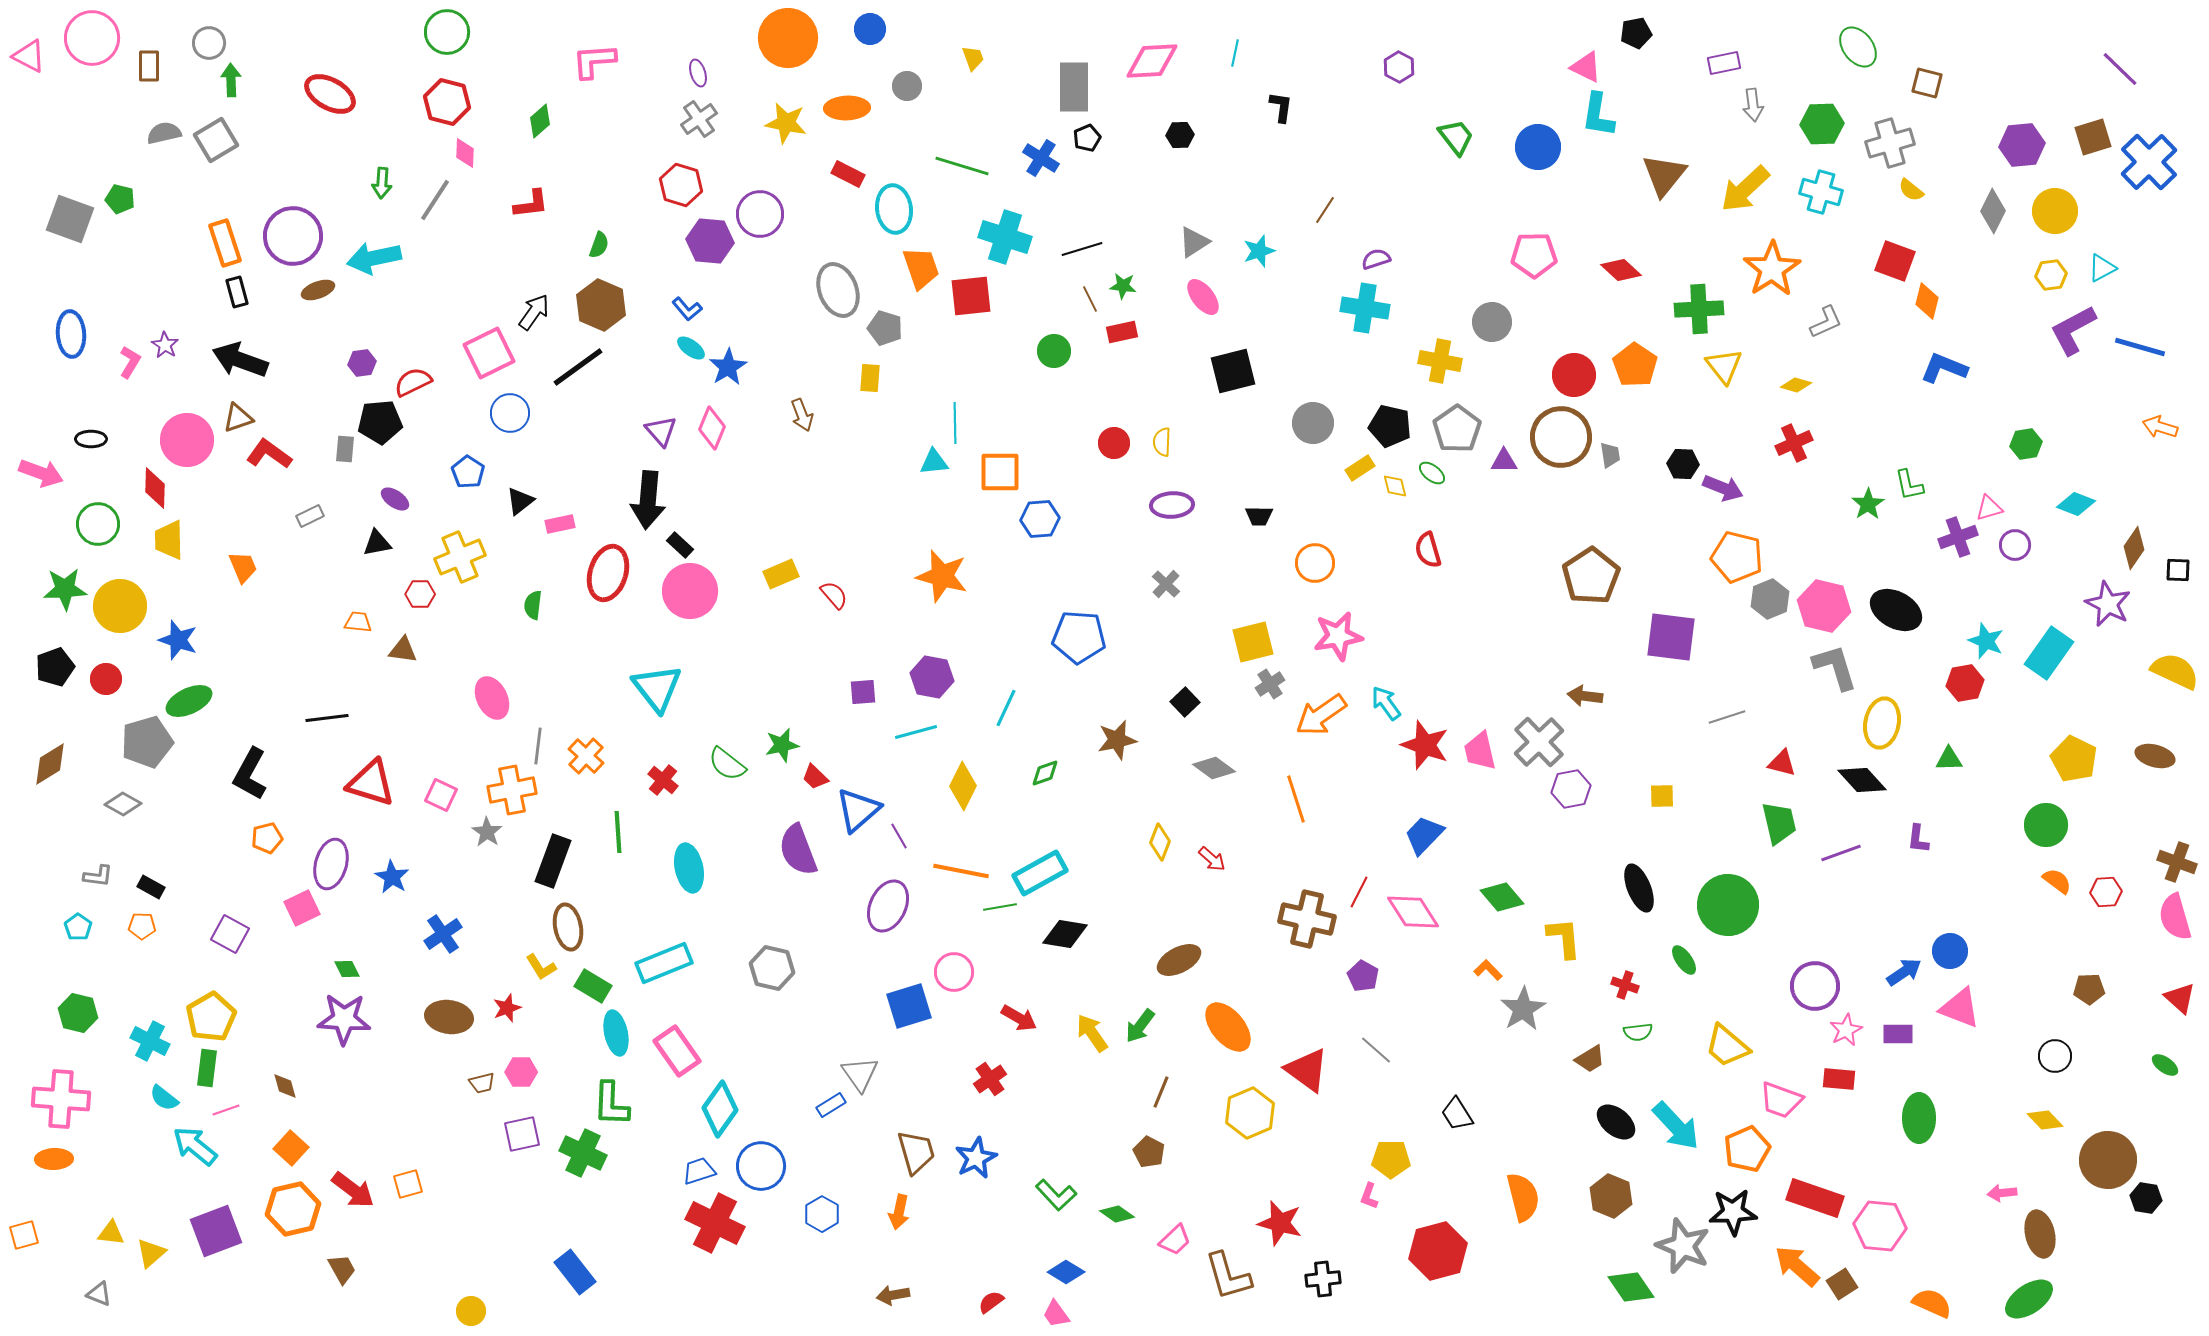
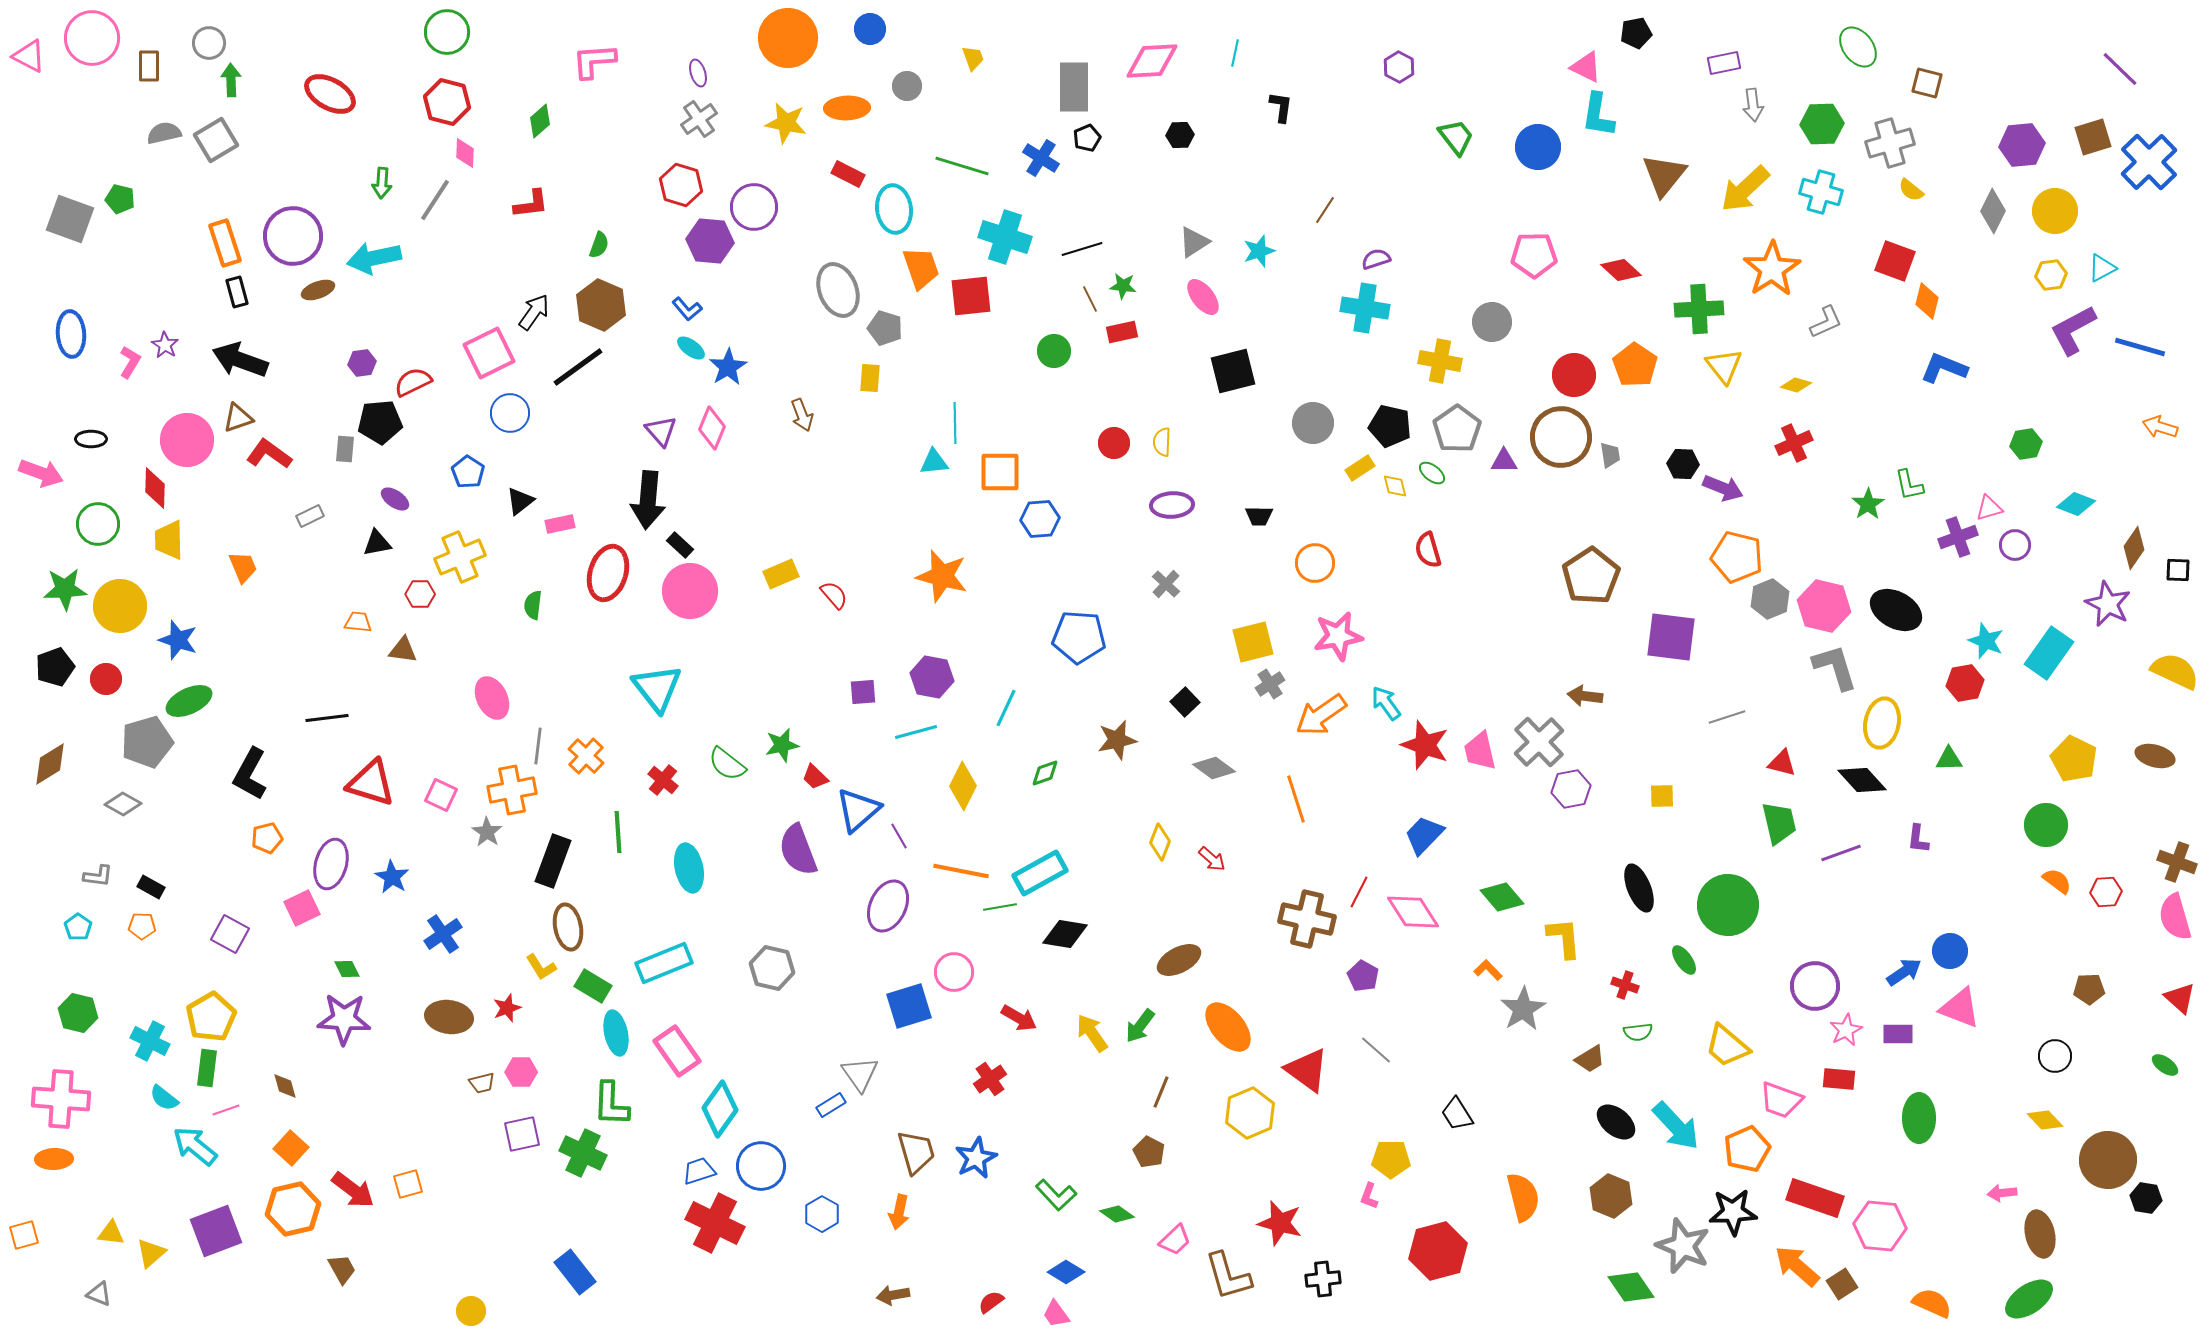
purple circle at (760, 214): moved 6 px left, 7 px up
